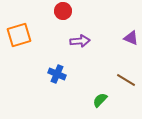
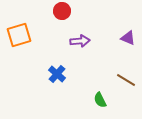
red circle: moved 1 px left
purple triangle: moved 3 px left
blue cross: rotated 18 degrees clockwise
green semicircle: rotated 70 degrees counterclockwise
